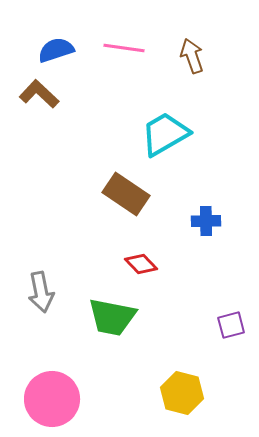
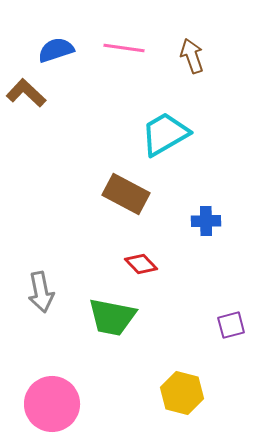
brown L-shape: moved 13 px left, 1 px up
brown rectangle: rotated 6 degrees counterclockwise
pink circle: moved 5 px down
